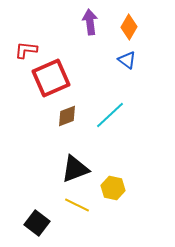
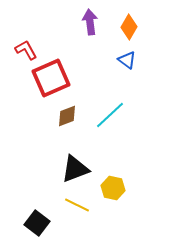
red L-shape: rotated 55 degrees clockwise
